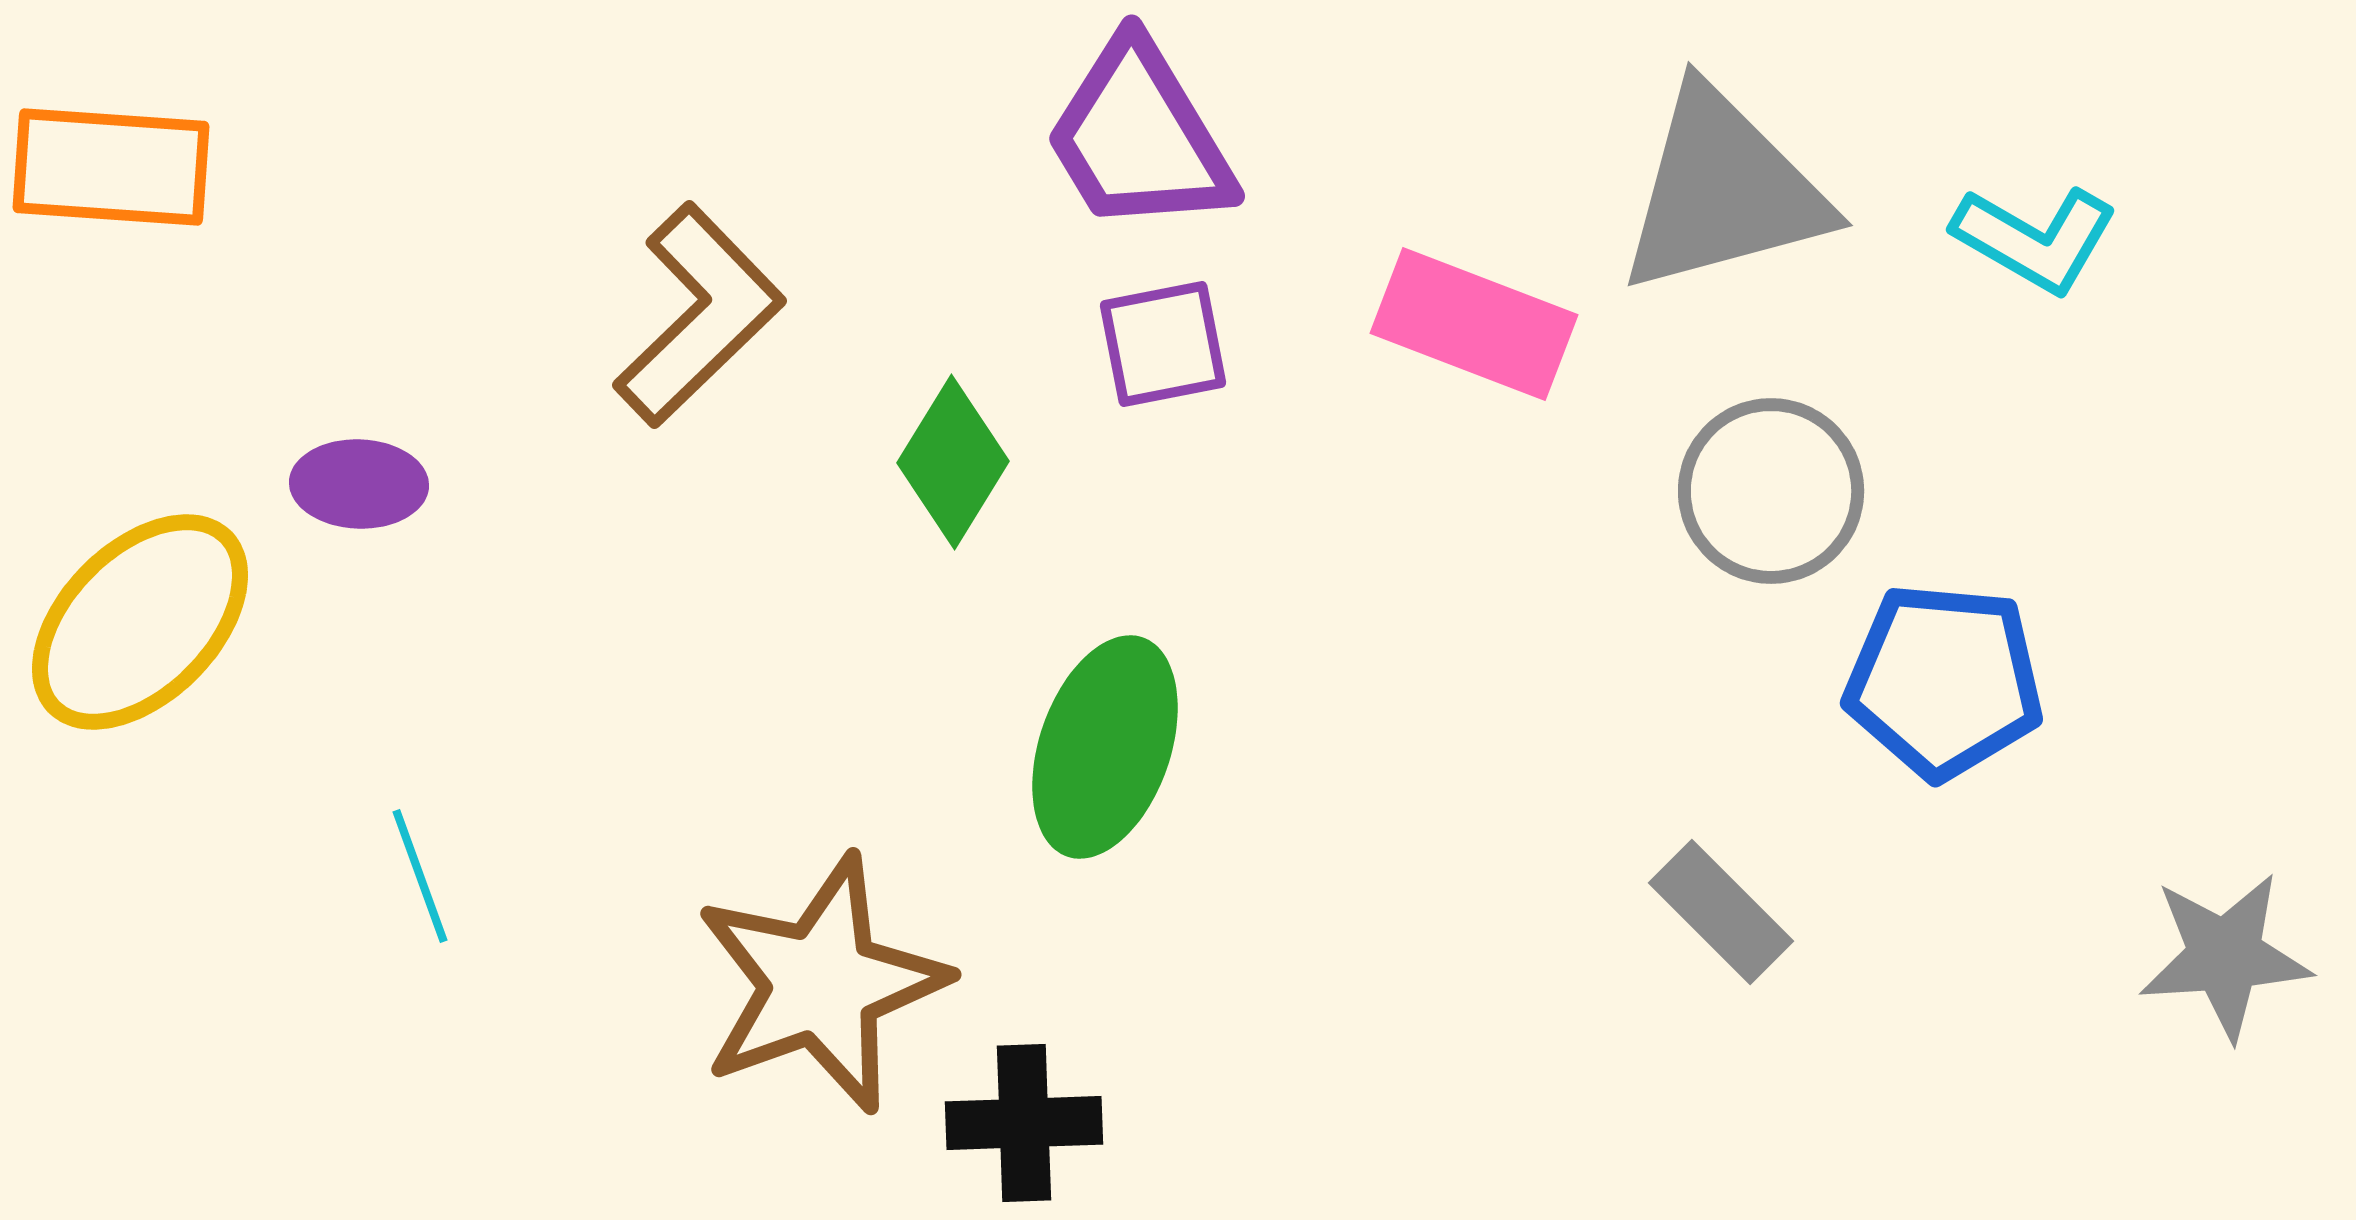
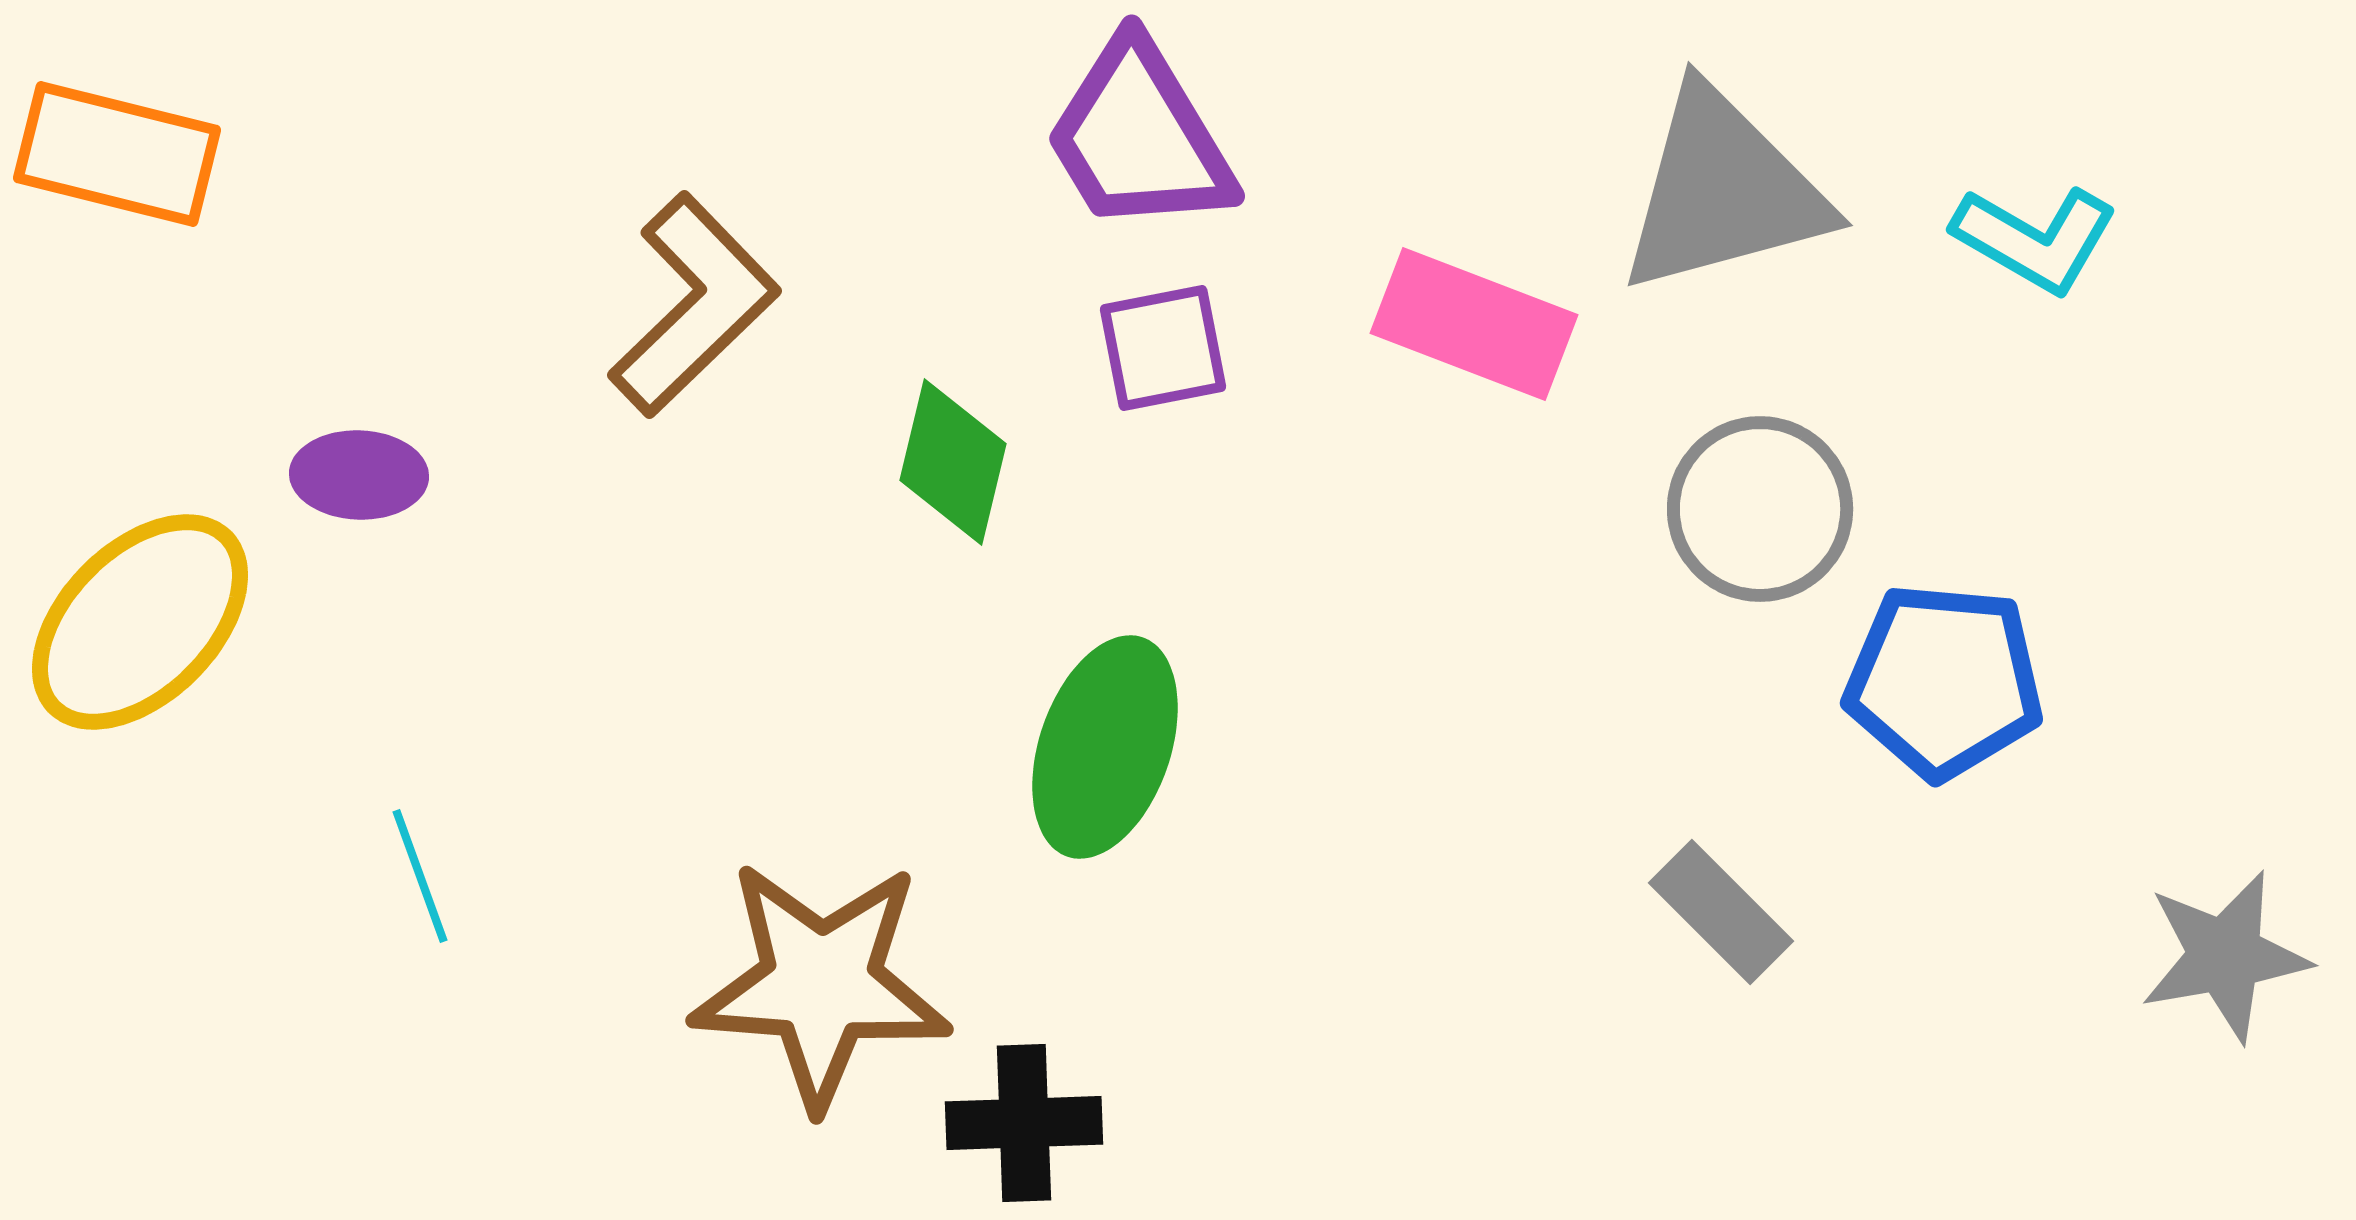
orange rectangle: moved 6 px right, 13 px up; rotated 10 degrees clockwise
brown L-shape: moved 5 px left, 10 px up
purple square: moved 4 px down
green diamond: rotated 18 degrees counterclockwise
purple ellipse: moved 9 px up
gray circle: moved 11 px left, 18 px down
gray star: rotated 6 degrees counterclockwise
brown star: rotated 24 degrees clockwise
